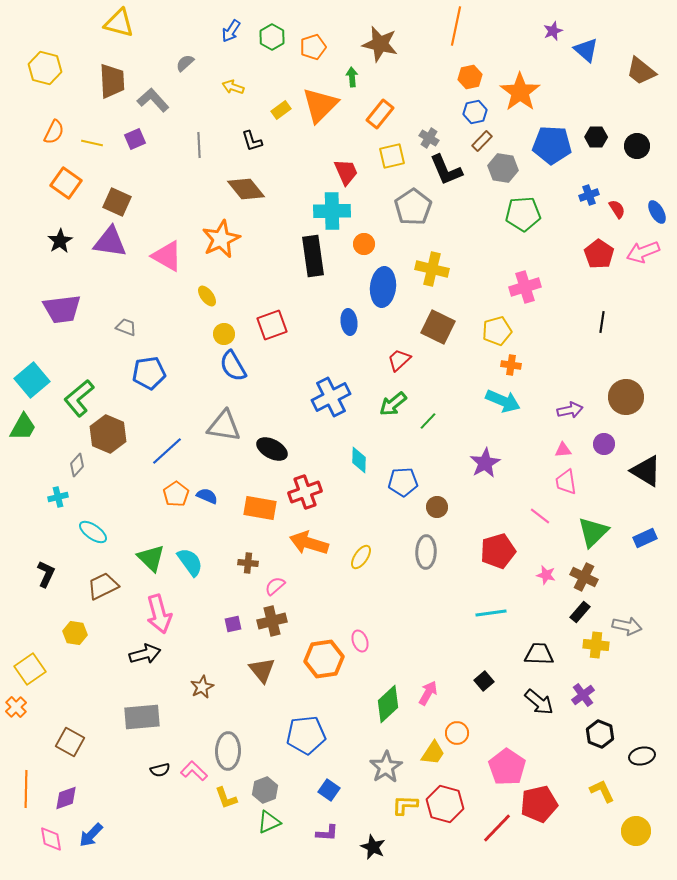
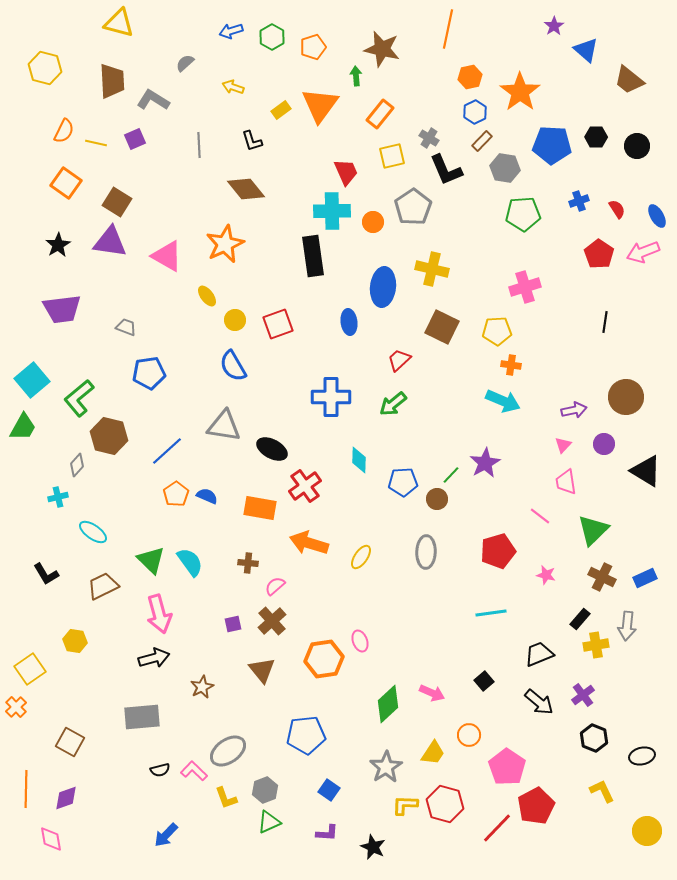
orange line at (456, 26): moved 8 px left, 3 px down
blue arrow at (231, 31): rotated 40 degrees clockwise
purple star at (553, 31): moved 1 px right, 5 px up; rotated 12 degrees counterclockwise
brown star at (380, 44): moved 2 px right, 5 px down
brown trapezoid at (641, 71): moved 12 px left, 9 px down
green arrow at (352, 77): moved 4 px right, 1 px up
gray L-shape at (153, 100): rotated 16 degrees counterclockwise
orange triangle at (320, 105): rotated 9 degrees counterclockwise
blue hexagon at (475, 112): rotated 15 degrees counterclockwise
orange semicircle at (54, 132): moved 10 px right, 1 px up
yellow line at (92, 143): moved 4 px right
gray hexagon at (503, 168): moved 2 px right
blue cross at (589, 195): moved 10 px left, 6 px down
brown square at (117, 202): rotated 8 degrees clockwise
blue ellipse at (657, 212): moved 4 px down
orange star at (221, 239): moved 4 px right, 5 px down
black star at (60, 241): moved 2 px left, 4 px down
orange circle at (364, 244): moved 9 px right, 22 px up
black line at (602, 322): moved 3 px right
red square at (272, 325): moved 6 px right, 1 px up
brown square at (438, 327): moved 4 px right
yellow pentagon at (497, 331): rotated 12 degrees clockwise
yellow circle at (224, 334): moved 11 px right, 14 px up
blue cross at (331, 397): rotated 27 degrees clockwise
purple arrow at (570, 410): moved 4 px right
green line at (428, 421): moved 23 px right, 54 px down
brown hexagon at (108, 434): moved 1 px right, 2 px down; rotated 9 degrees counterclockwise
pink triangle at (563, 450): moved 5 px up; rotated 42 degrees counterclockwise
red cross at (305, 492): moved 6 px up; rotated 16 degrees counterclockwise
brown circle at (437, 507): moved 8 px up
green triangle at (593, 532): moved 2 px up
blue rectangle at (645, 538): moved 40 px down
green triangle at (151, 558): moved 2 px down
black L-shape at (46, 574): rotated 124 degrees clockwise
brown cross at (584, 577): moved 18 px right
black rectangle at (580, 612): moved 7 px down
brown cross at (272, 621): rotated 28 degrees counterclockwise
gray arrow at (627, 626): rotated 84 degrees clockwise
yellow hexagon at (75, 633): moved 8 px down
yellow cross at (596, 645): rotated 15 degrees counterclockwise
black arrow at (145, 654): moved 9 px right, 4 px down
black trapezoid at (539, 654): rotated 24 degrees counterclockwise
pink arrow at (428, 693): moved 4 px right; rotated 85 degrees clockwise
orange circle at (457, 733): moved 12 px right, 2 px down
black hexagon at (600, 734): moved 6 px left, 4 px down
gray ellipse at (228, 751): rotated 54 degrees clockwise
red pentagon at (539, 804): moved 3 px left, 2 px down; rotated 15 degrees counterclockwise
yellow circle at (636, 831): moved 11 px right
blue arrow at (91, 835): moved 75 px right
